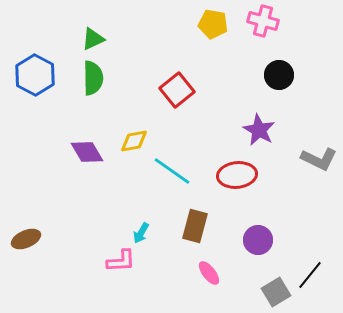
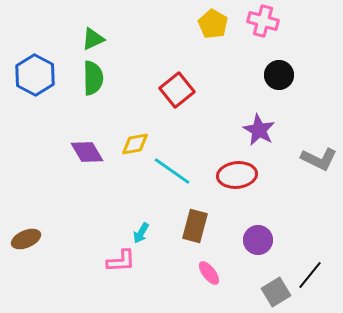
yellow pentagon: rotated 20 degrees clockwise
yellow diamond: moved 1 px right, 3 px down
